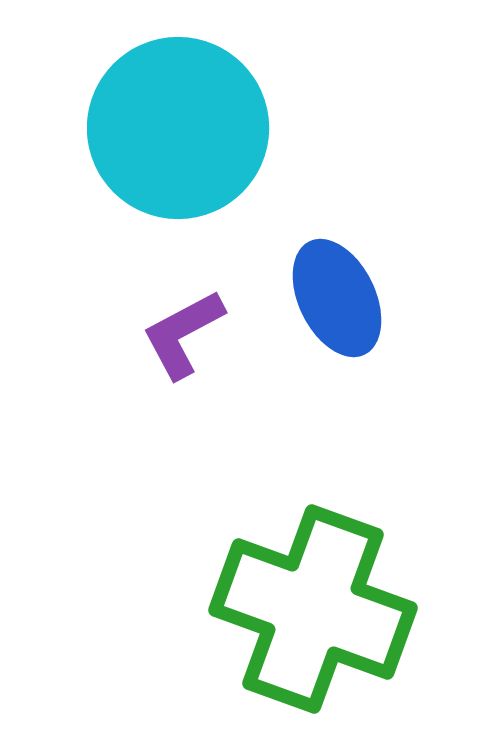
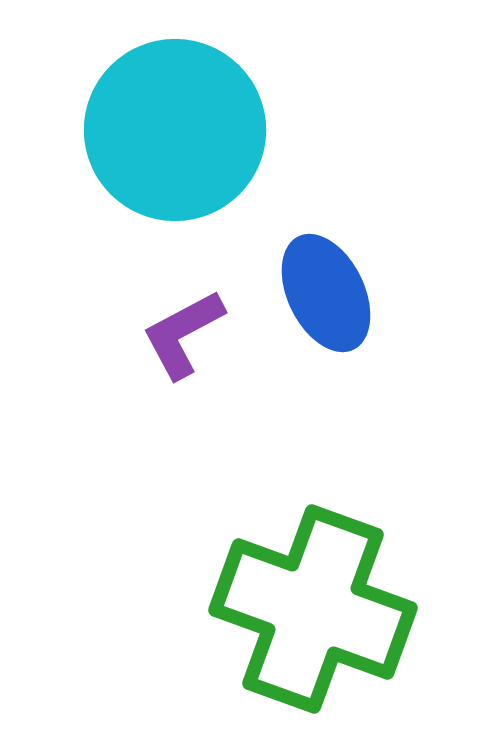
cyan circle: moved 3 px left, 2 px down
blue ellipse: moved 11 px left, 5 px up
